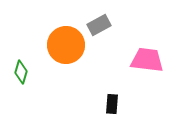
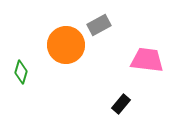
black rectangle: moved 9 px right; rotated 36 degrees clockwise
